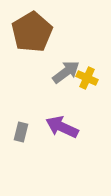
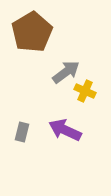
yellow cross: moved 2 px left, 13 px down
purple arrow: moved 3 px right, 3 px down
gray rectangle: moved 1 px right
